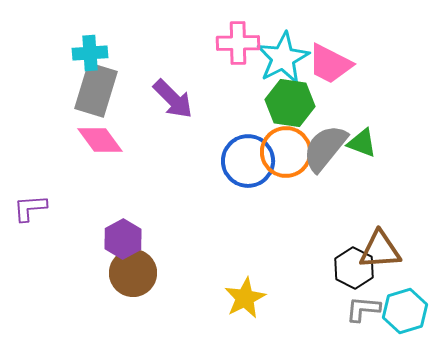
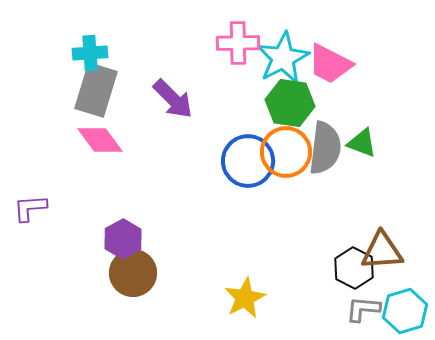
gray semicircle: rotated 148 degrees clockwise
brown triangle: moved 2 px right, 1 px down
